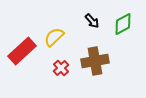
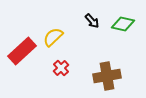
green diamond: rotated 40 degrees clockwise
yellow semicircle: moved 1 px left
brown cross: moved 12 px right, 15 px down
